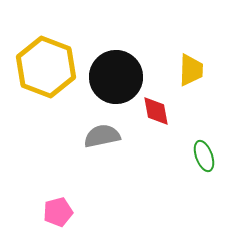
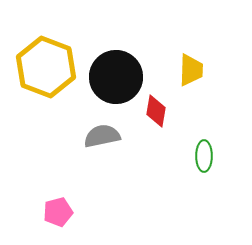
red diamond: rotated 20 degrees clockwise
green ellipse: rotated 20 degrees clockwise
